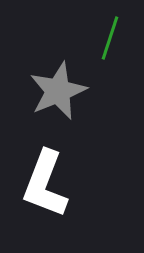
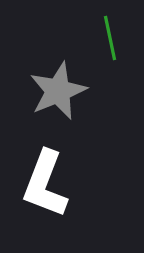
green line: rotated 30 degrees counterclockwise
